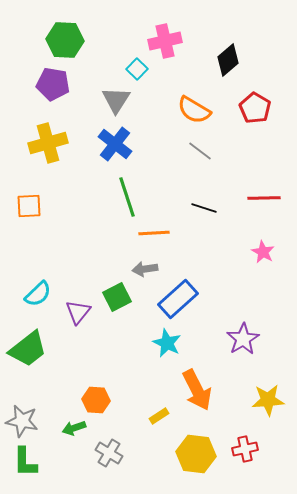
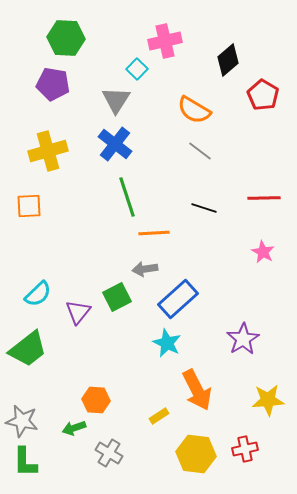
green hexagon: moved 1 px right, 2 px up
red pentagon: moved 8 px right, 13 px up
yellow cross: moved 8 px down
